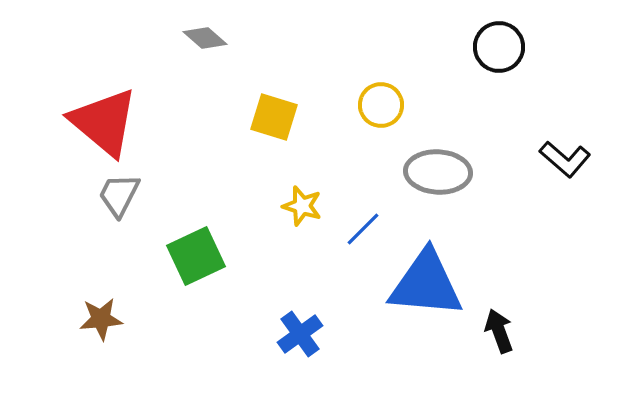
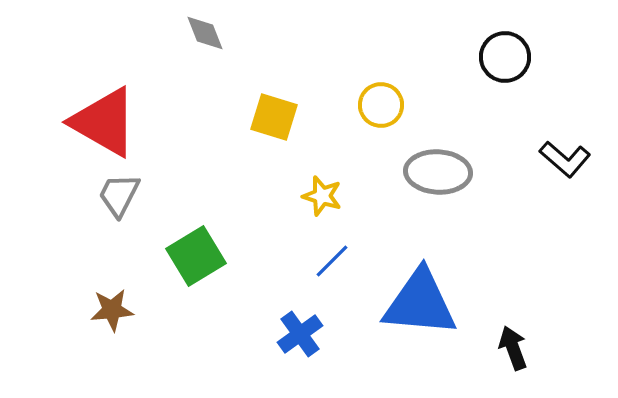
gray diamond: moved 5 px up; rotated 27 degrees clockwise
black circle: moved 6 px right, 10 px down
red triangle: rotated 10 degrees counterclockwise
yellow star: moved 20 px right, 10 px up
blue line: moved 31 px left, 32 px down
green square: rotated 6 degrees counterclockwise
blue triangle: moved 6 px left, 19 px down
brown star: moved 11 px right, 9 px up
black arrow: moved 14 px right, 17 px down
